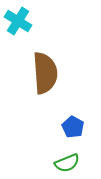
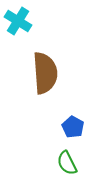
green semicircle: rotated 85 degrees clockwise
